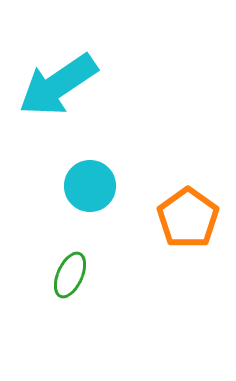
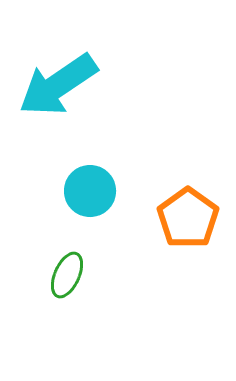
cyan circle: moved 5 px down
green ellipse: moved 3 px left
